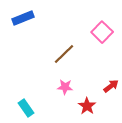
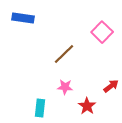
blue rectangle: rotated 30 degrees clockwise
cyan rectangle: moved 14 px right; rotated 42 degrees clockwise
